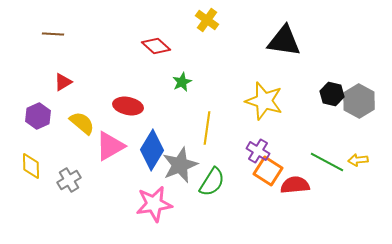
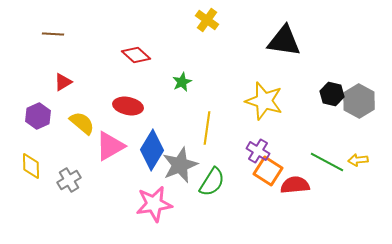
red diamond: moved 20 px left, 9 px down
